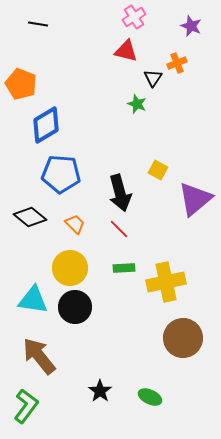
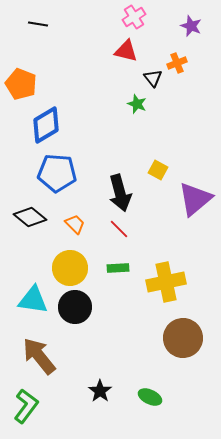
black triangle: rotated 12 degrees counterclockwise
blue pentagon: moved 4 px left, 1 px up
green rectangle: moved 6 px left
